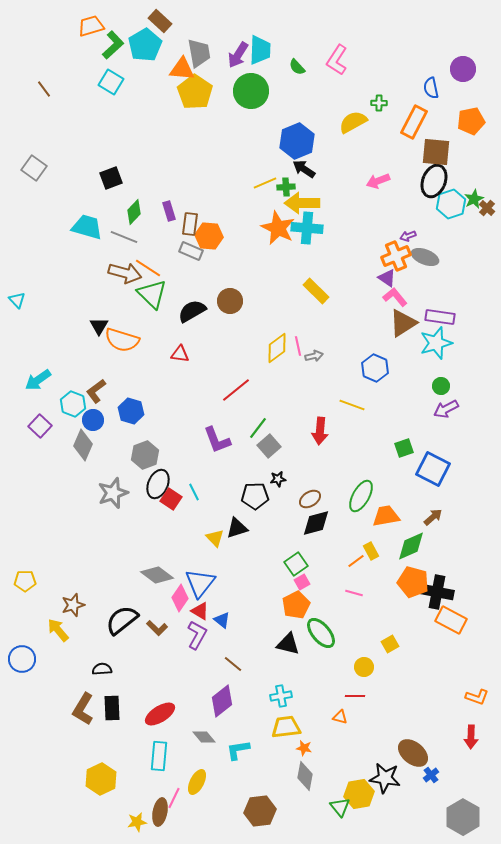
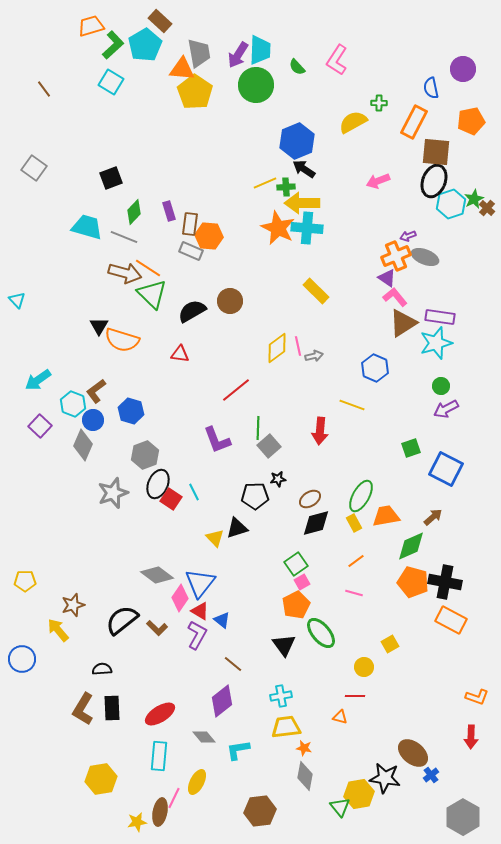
green circle at (251, 91): moved 5 px right, 6 px up
green line at (258, 428): rotated 35 degrees counterclockwise
green square at (404, 448): moved 7 px right
blue square at (433, 469): moved 13 px right
yellow rectangle at (371, 551): moved 17 px left, 28 px up
black cross at (437, 592): moved 8 px right, 10 px up
black triangle at (288, 644): moved 4 px left, 1 px down; rotated 40 degrees clockwise
yellow hexagon at (101, 779): rotated 16 degrees clockwise
